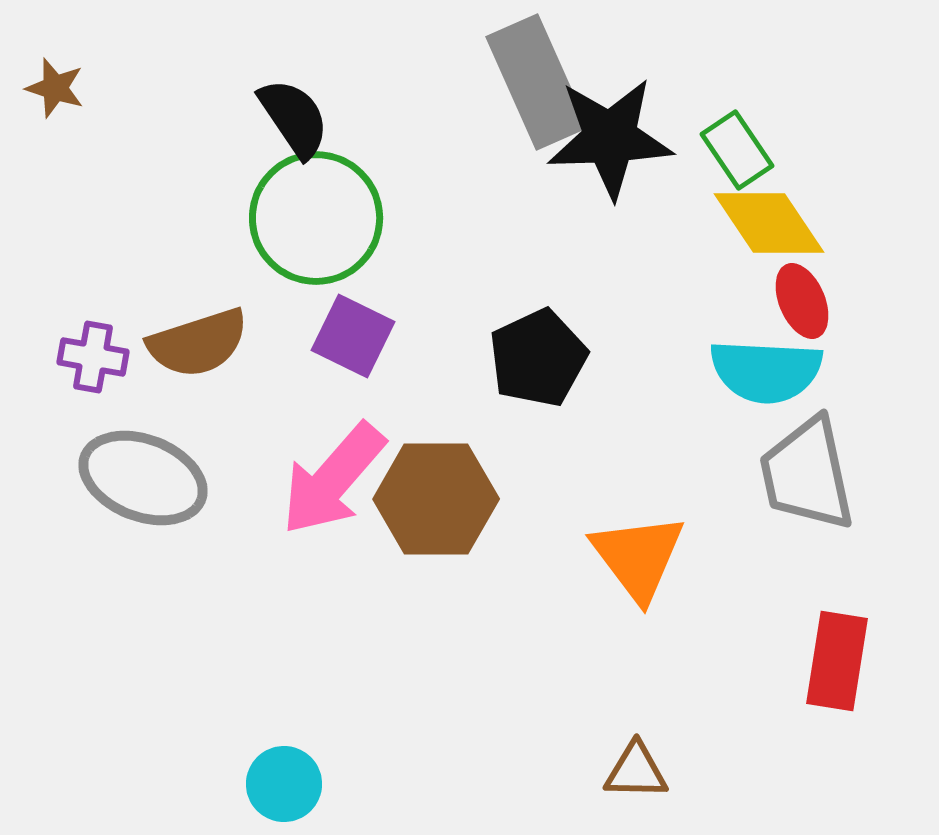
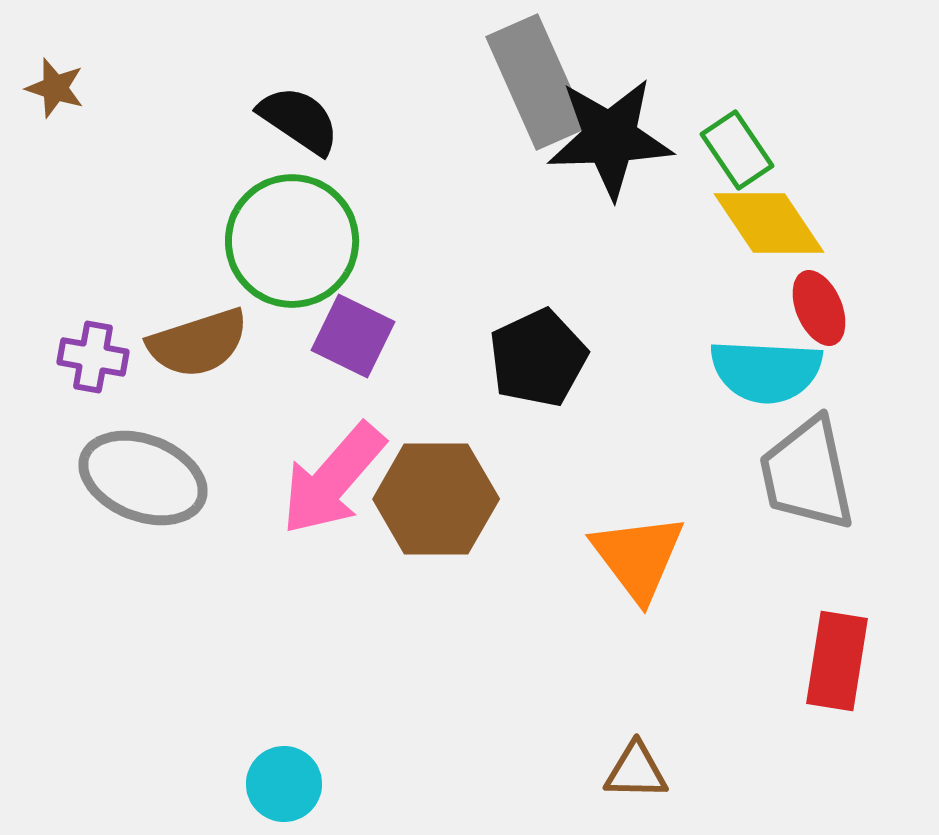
black semicircle: moved 5 px right, 2 px down; rotated 22 degrees counterclockwise
green circle: moved 24 px left, 23 px down
red ellipse: moved 17 px right, 7 px down
